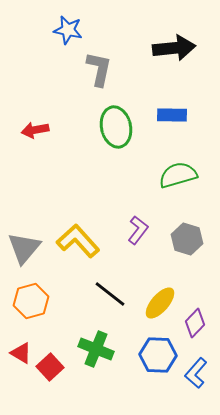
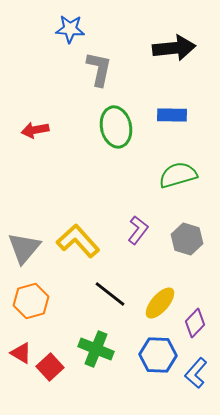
blue star: moved 2 px right, 1 px up; rotated 8 degrees counterclockwise
